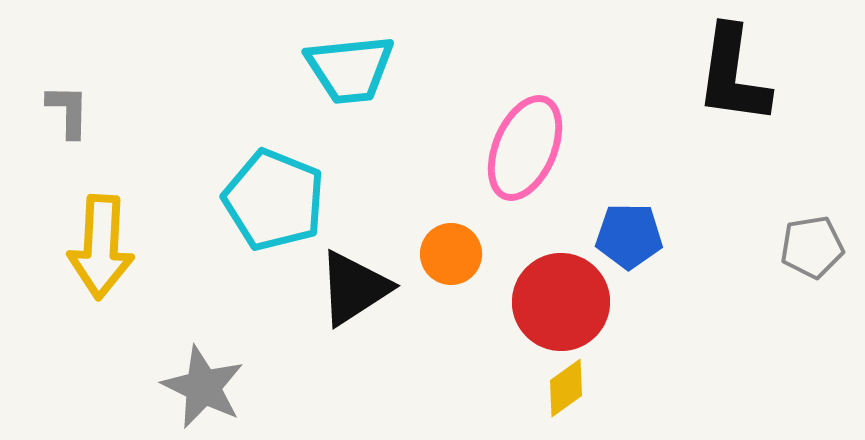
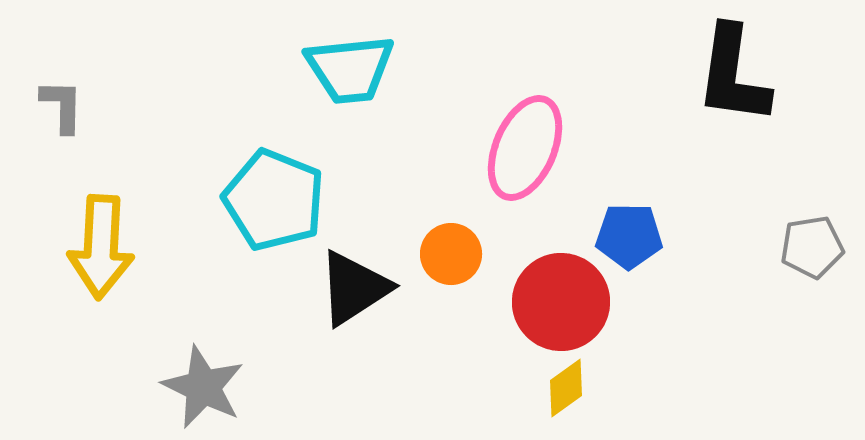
gray L-shape: moved 6 px left, 5 px up
